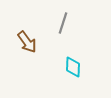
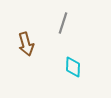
brown arrow: moved 1 px left, 2 px down; rotated 20 degrees clockwise
